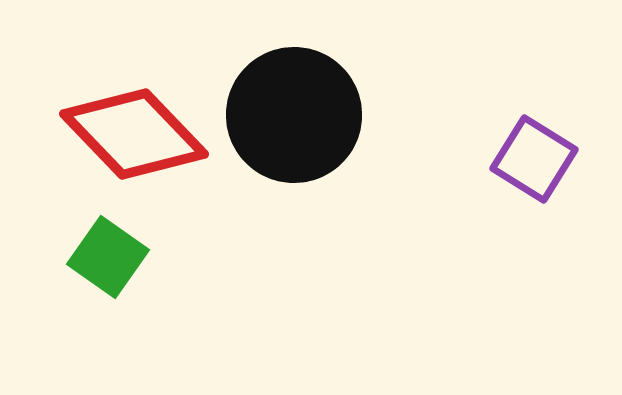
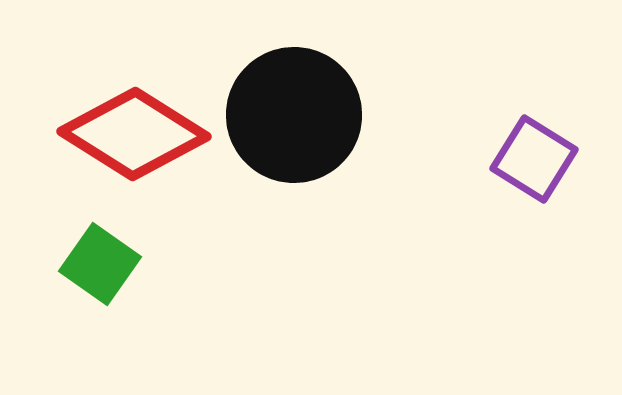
red diamond: rotated 14 degrees counterclockwise
green square: moved 8 px left, 7 px down
